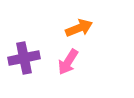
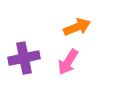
orange arrow: moved 2 px left, 1 px up
